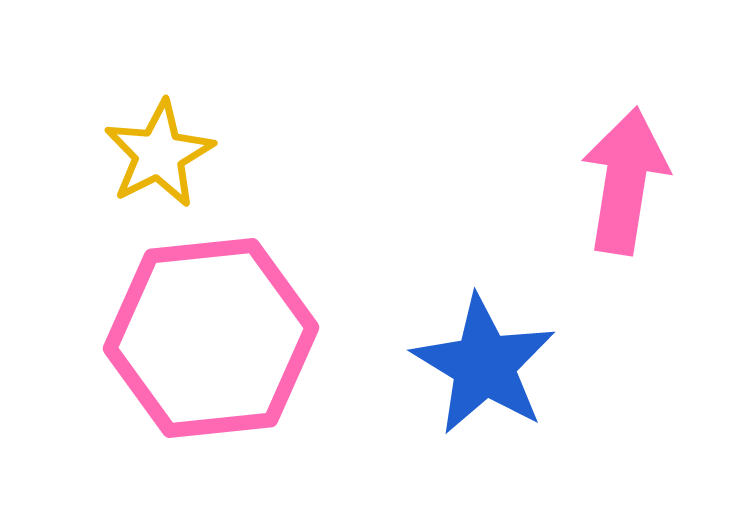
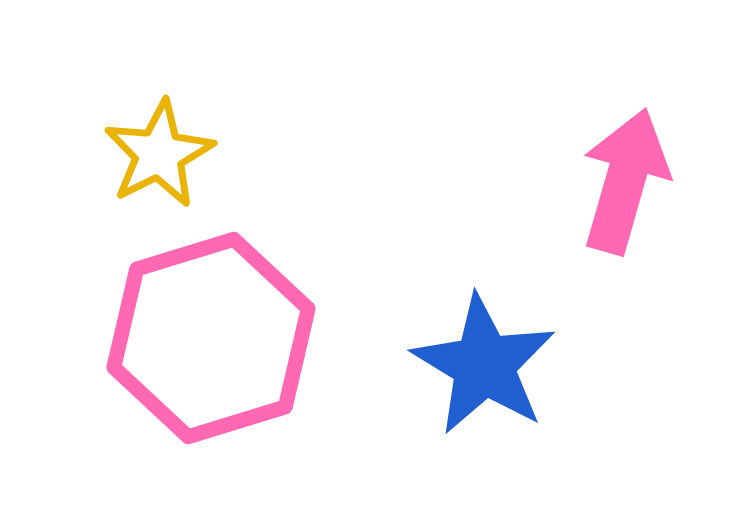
pink arrow: rotated 7 degrees clockwise
pink hexagon: rotated 11 degrees counterclockwise
